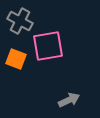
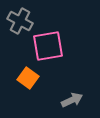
orange square: moved 12 px right, 19 px down; rotated 15 degrees clockwise
gray arrow: moved 3 px right
